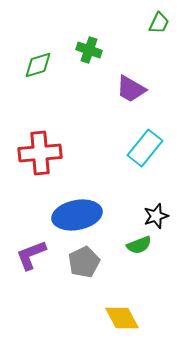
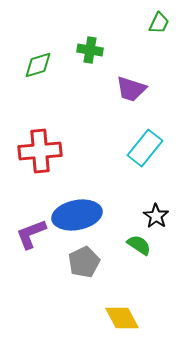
green cross: moved 1 px right; rotated 10 degrees counterclockwise
purple trapezoid: rotated 12 degrees counterclockwise
red cross: moved 2 px up
black star: rotated 20 degrees counterclockwise
green semicircle: rotated 125 degrees counterclockwise
purple L-shape: moved 21 px up
